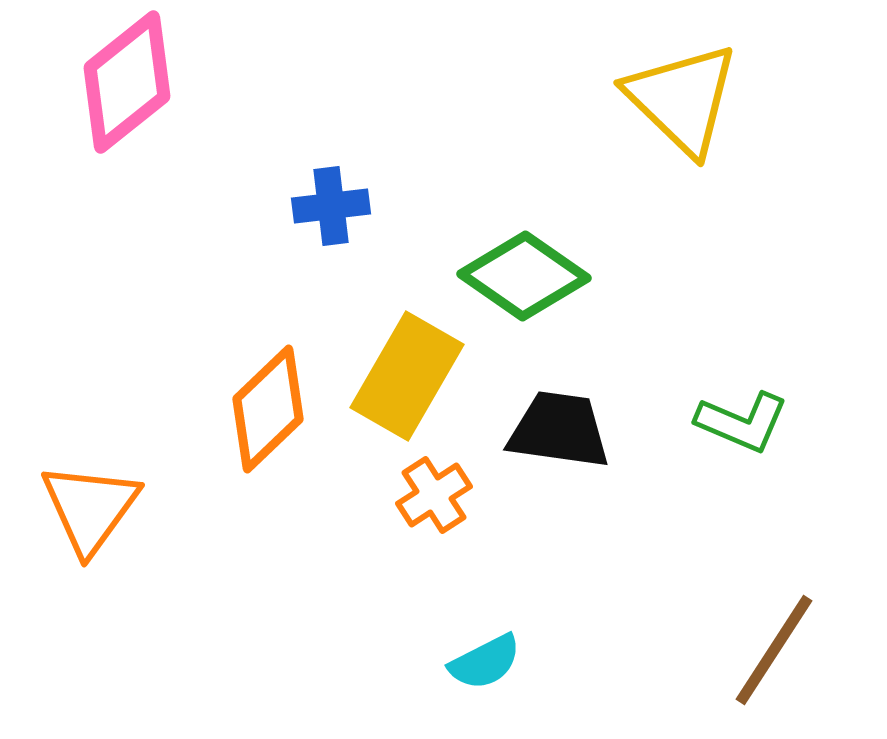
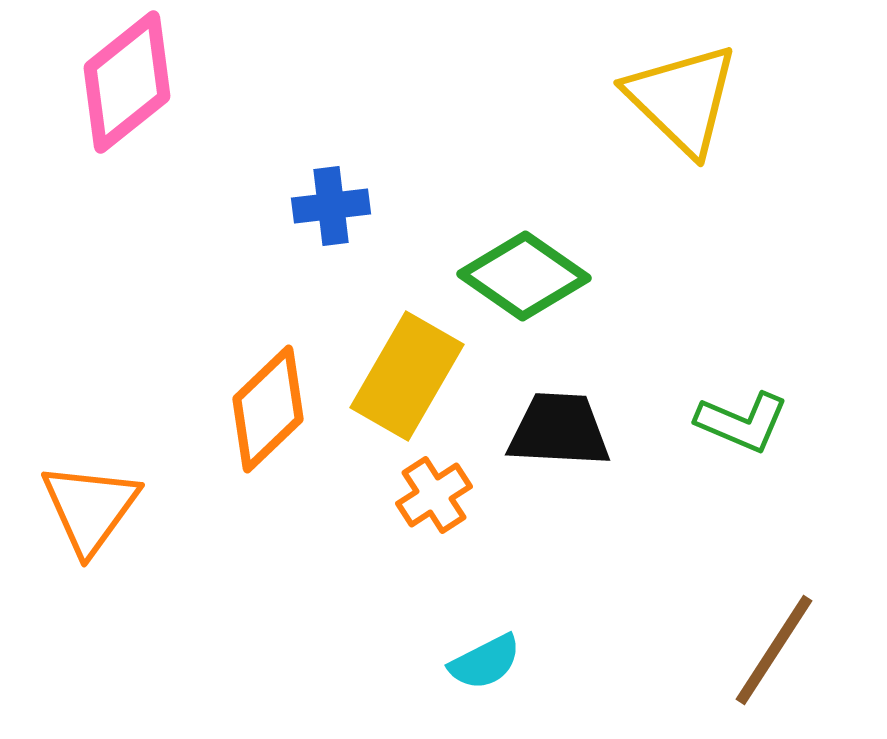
black trapezoid: rotated 5 degrees counterclockwise
